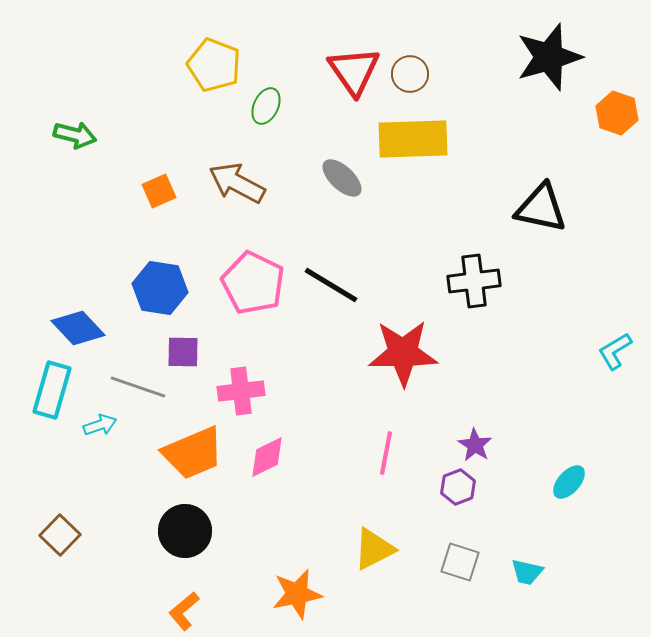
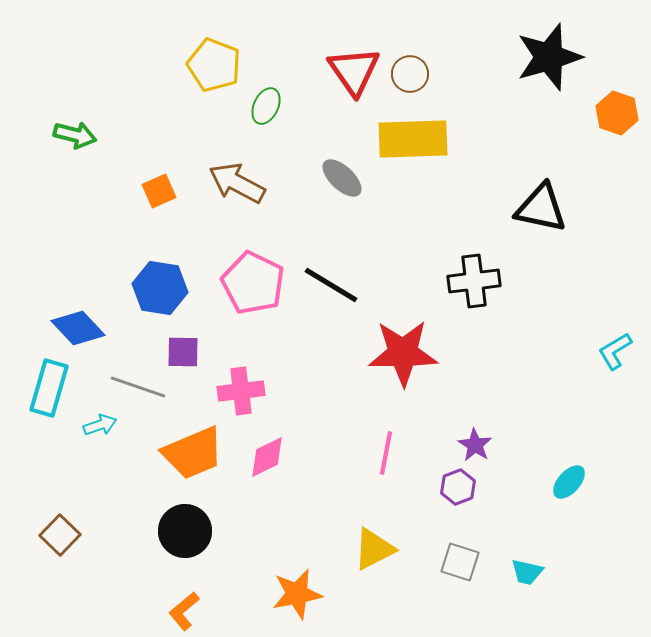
cyan rectangle: moved 3 px left, 2 px up
